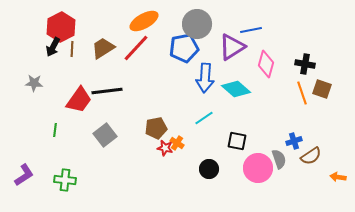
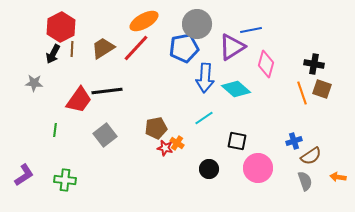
black arrow: moved 7 px down
black cross: moved 9 px right
gray semicircle: moved 26 px right, 22 px down
